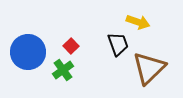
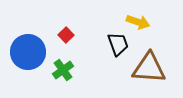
red square: moved 5 px left, 11 px up
brown triangle: rotated 48 degrees clockwise
